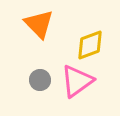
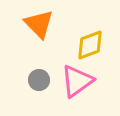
gray circle: moved 1 px left
